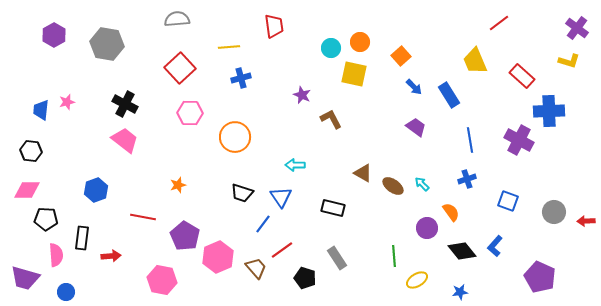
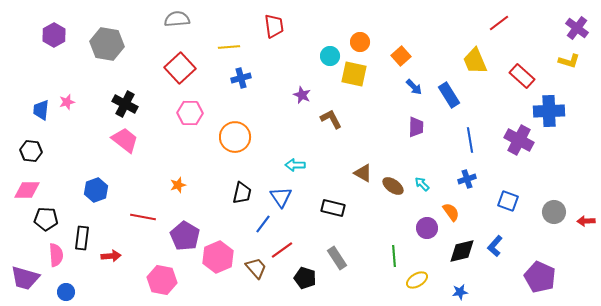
cyan circle at (331, 48): moved 1 px left, 8 px down
purple trapezoid at (416, 127): rotated 55 degrees clockwise
black trapezoid at (242, 193): rotated 95 degrees counterclockwise
black diamond at (462, 251): rotated 64 degrees counterclockwise
